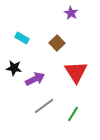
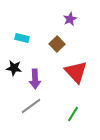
purple star: moved 1 px left, 6 px down; rotated 16 degrees clockwise
cyan rectangle: rotated 16 degrees counterclockwise
brown square: moved 1 px down
red triangle: rotated 10 degrees counterclockwise
purple arrow: rotated 114 degrees clockwise
gray line: moved 13 px left
